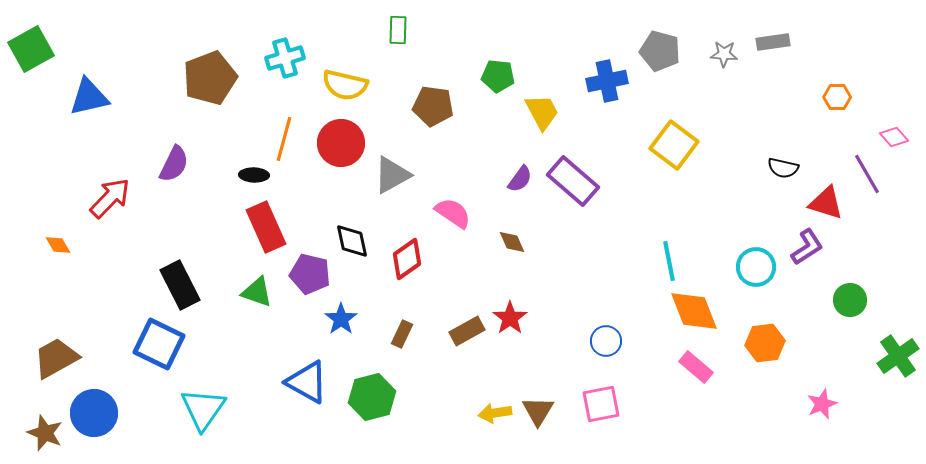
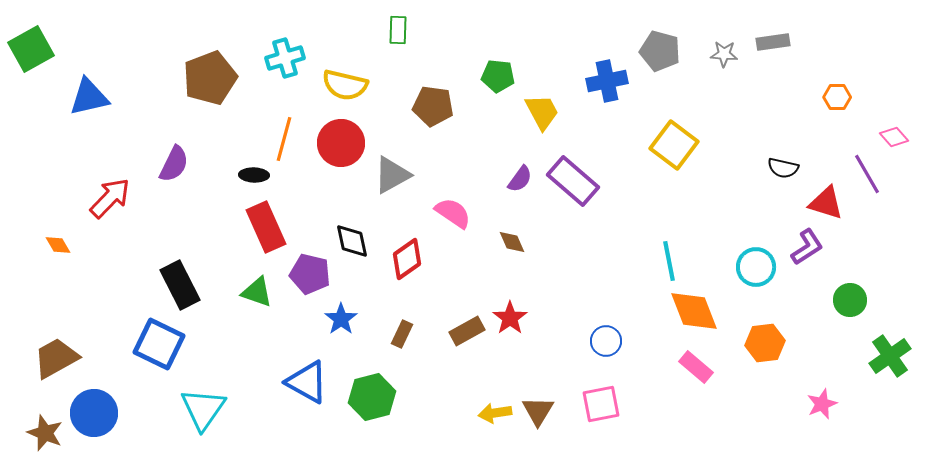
green cross at (898, 356): moved 8 px left
